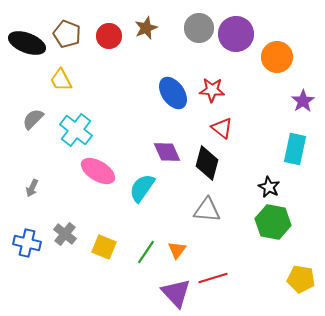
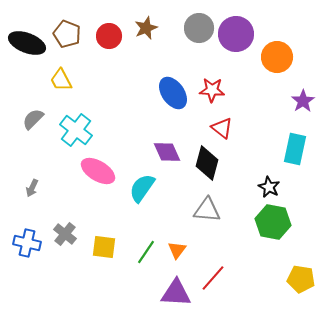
yellow square: rotated 15 degrees counterclockwise
red line: rotated 32 degrees counterclockwise
purple triangle: rotated 44 degrees counterclockwise
